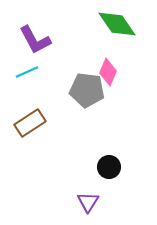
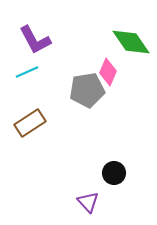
green diamond: moved 14 px right, 18 px down
gray pentagon: rotated 16 degrees counterclockwise
black circle: moved 5 px right, 6 px down
purple triangle: rotated 15 degrees counterclockwise
